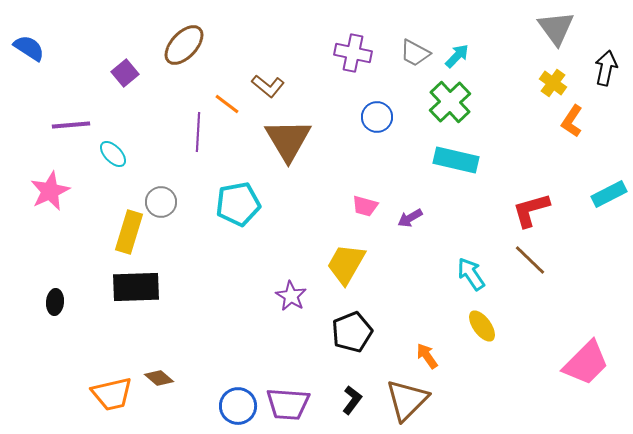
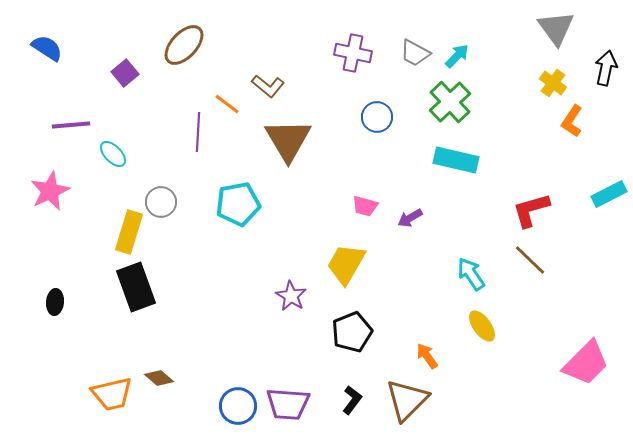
blue semicircle at (29, 48): moved 18 px right
black rectangle at (136, 287): rotated 72 degrees clockwise
